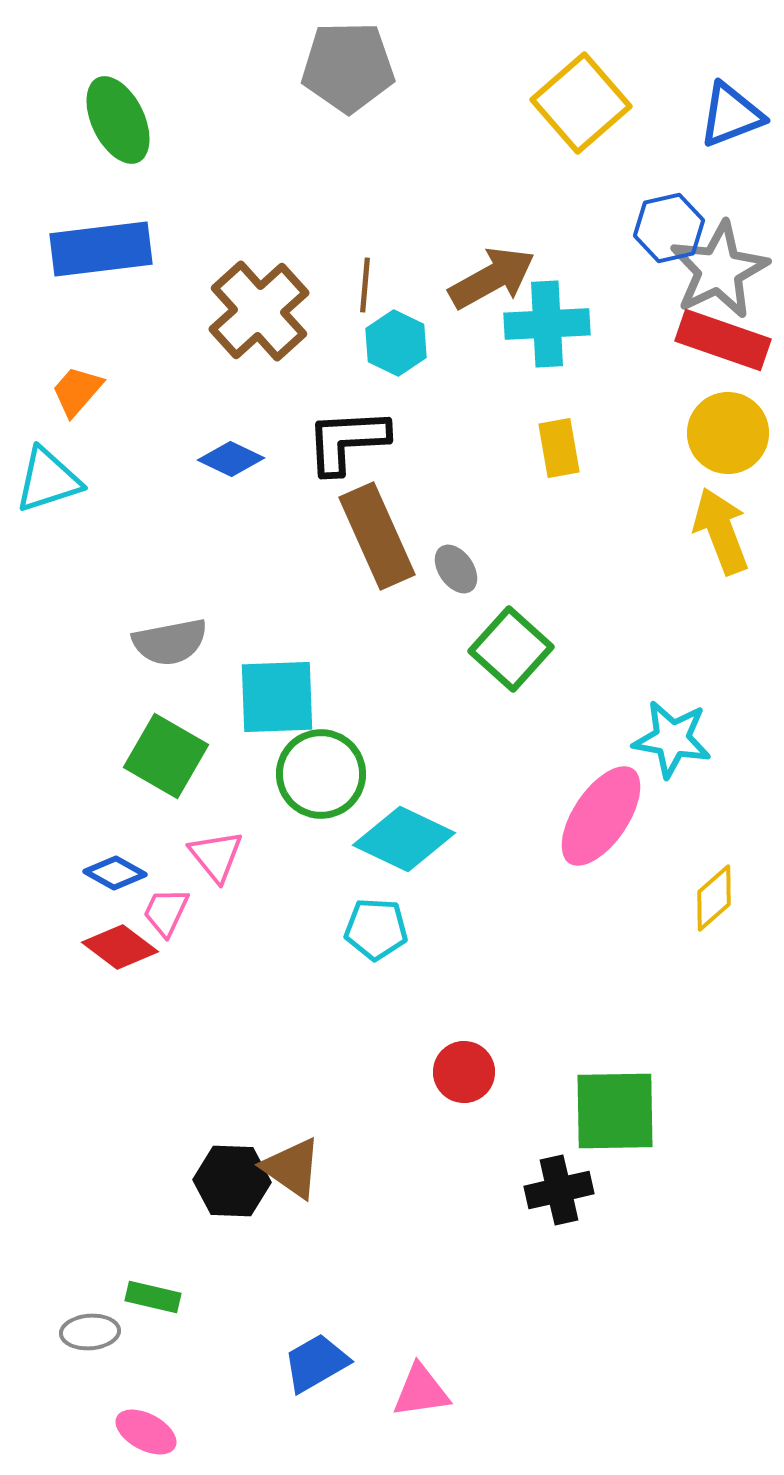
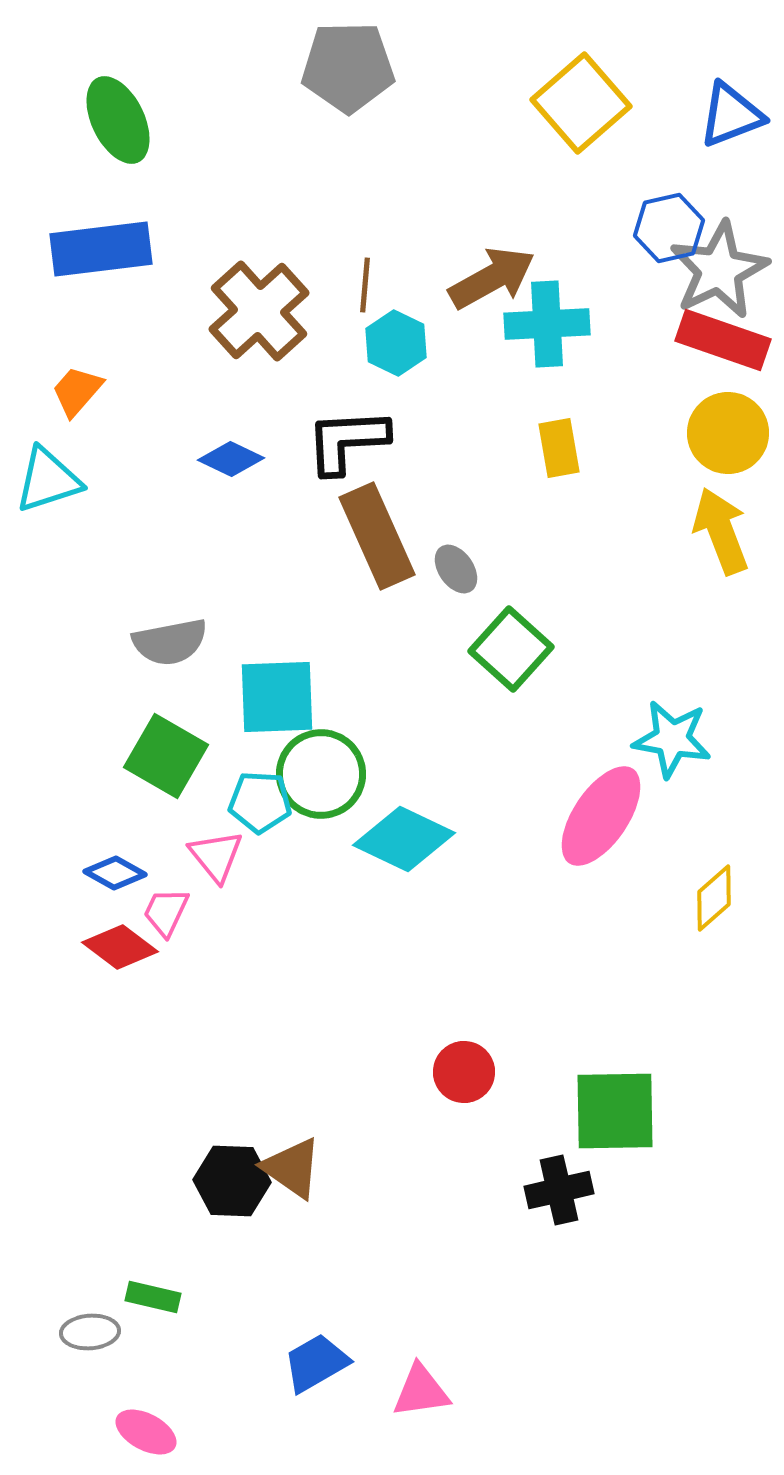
cyan pentagon at (376, 929): moved 116 px left, 127 px up
